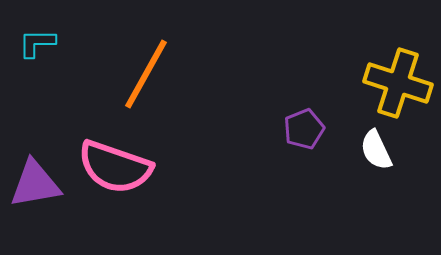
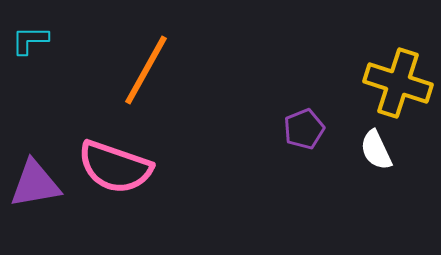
cyan L-shape: moved 7 px left, 3 px up
orange line: moved 4 px up
